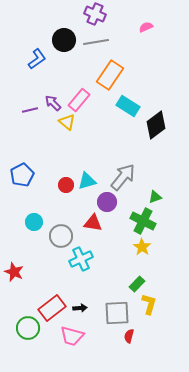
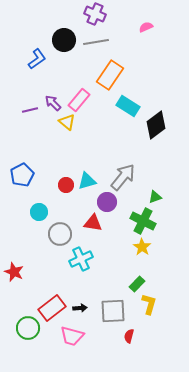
cyan circle: moved 5 px right, 10 px up
gray circle: moved 1 px left, 2 px up
gray square: moved 4 px left, 2 px up
